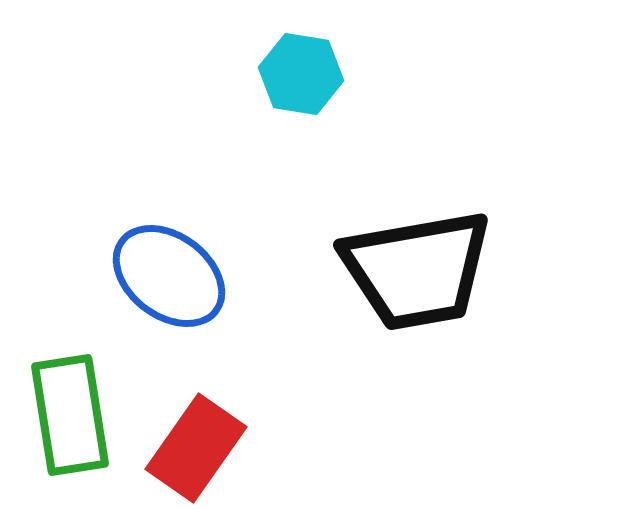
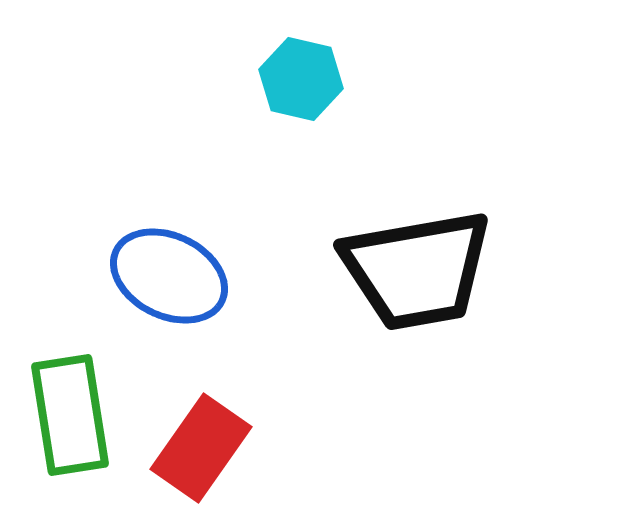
cyan hexagon: moved 5 px down; rotated 4 degrees clockwise
blue ellipse: rotated 11 degrees counterclockwise
red rectangle: moved 5 px right
